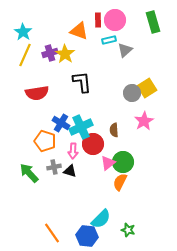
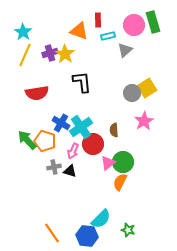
pink circle: moved 19 px right, 5 px down
cyan rectangle: moved 1 px left, 4 px up
cyan cross: rotated 10 degrees counterclockwise
pink arrow: rotated 21 degrees clockwise
green arrow: moved 2 px left, 33 px up
